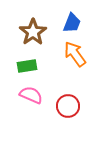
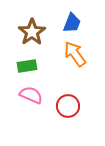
brown star: moved 1 px left
